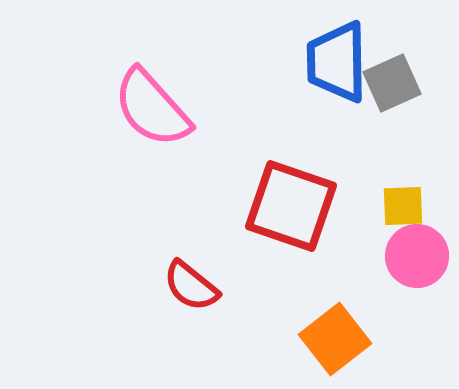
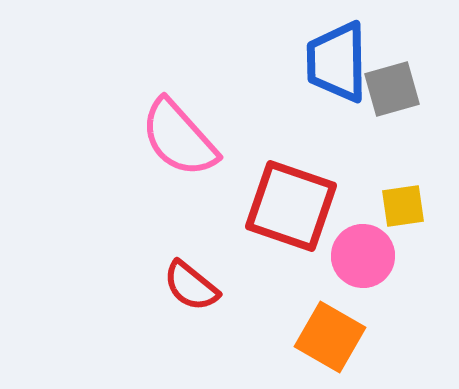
gray square: moved 6 px down; rotated 8 degrees clockwise
pink semicircle: moved 27 px right, 30 px down
yellow square: rotated 6 degrees counterclockwise
pink circle: moved 54 px left
orange square: moved 5 px left, 2 px up; rotated 22 degrees counterclockwise
